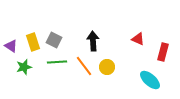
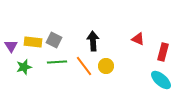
yellow rectangle: rotated 66 degrees counterclockwise
purple triangle: rotated 24 degrees clockwise
yellow circle: moved 1 px left, 1 px up
cyan ellipse: moved 11 px right
